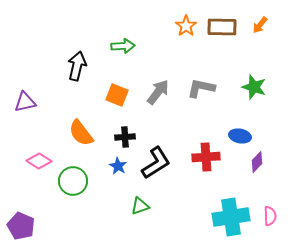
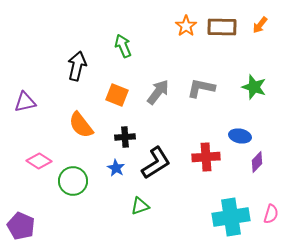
green arrow: rotated 110 degrees counterclockwise
orange semicircle: moved 8 px up
blue star: moved 2 px left, 2 px down
pink semicircle: moved 1 px right, 2 px up; rotated 18 degrees clockwise
